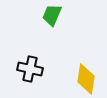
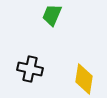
yellow diamond: moved 2 px left
